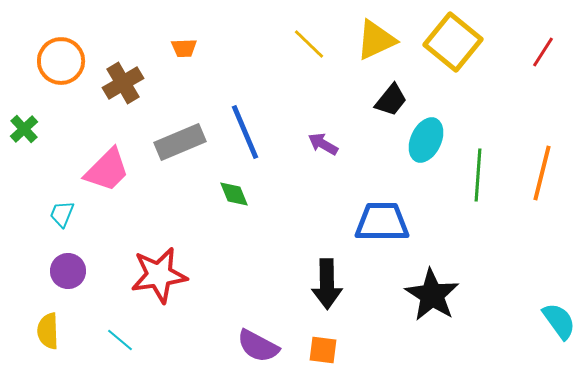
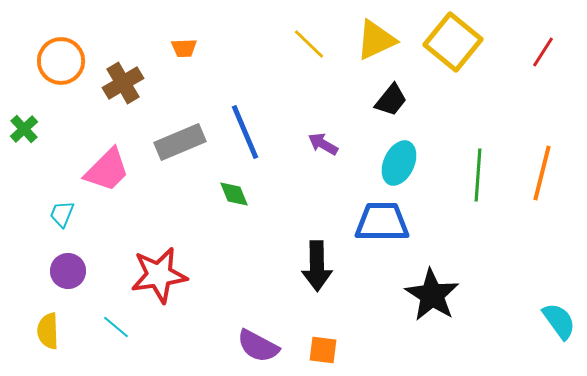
cyan ellipse: moved 27 px left, 23 px down
black arrow: moved 10 px left, 18 px up
cyan line: moved 4 px left, 13 px up
